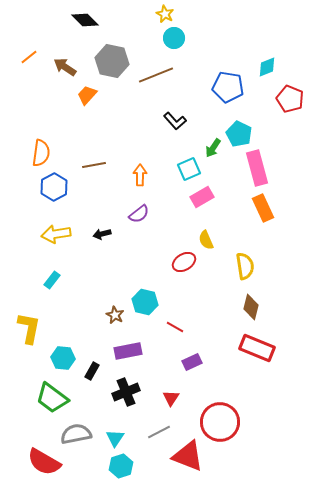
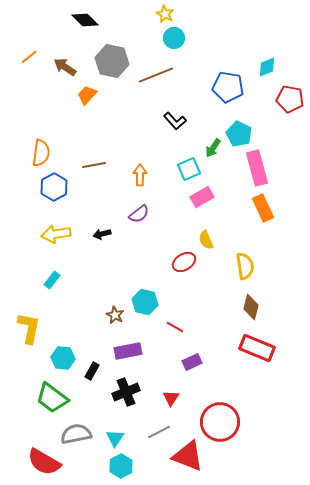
red pentagon at (290, 99): rotated 12 degrees counterclockwise
cyan hexagon at (121, 466): rotated 10 degrees counterclockwise
